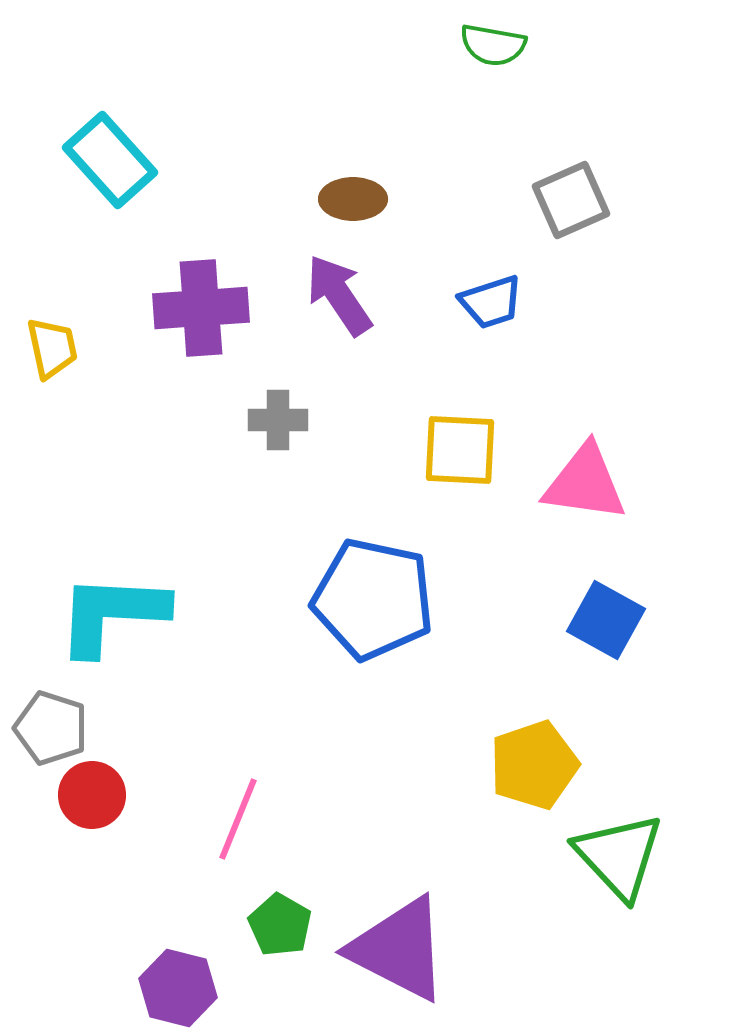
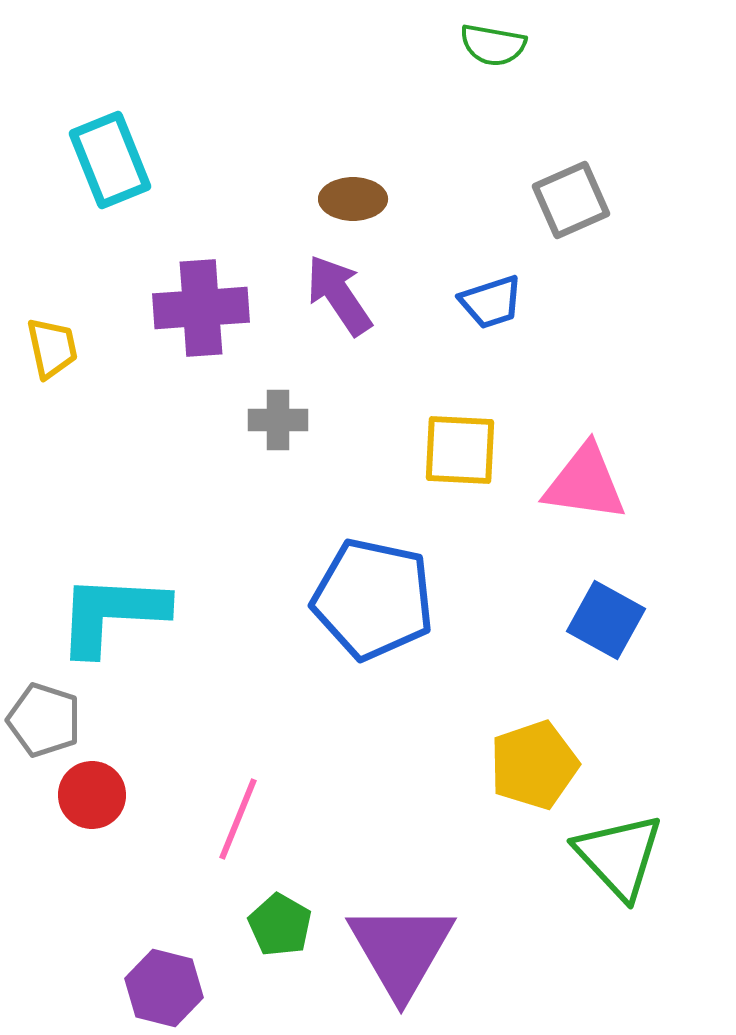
cyan rectangle: rotated 20 degrees clockwise
gray pentagon: moved 7 px left, 8 px up
purple triangle: moved 2 px right, 1 px down; rotated 33 degrees clockwise
purple hexagon: moved 14 px left
